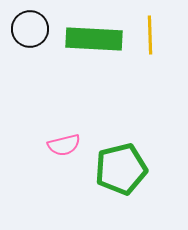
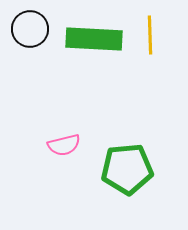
green pentagon: moved 6 px right; rotated 9 degrees clockwise
